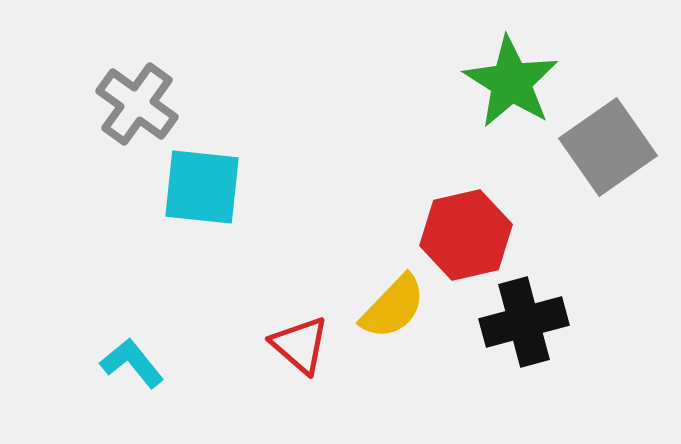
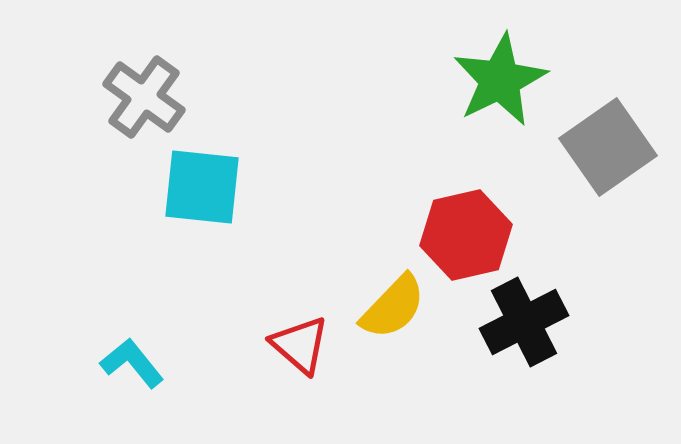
green star: moved 11 px left, 2 px up; rotated 14 degrees clockwise
gray cross: moved 7 px right, 7 px up
black cross: rotated 12 degrees counterclockwise
